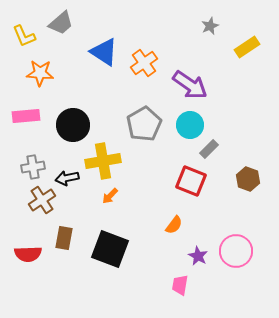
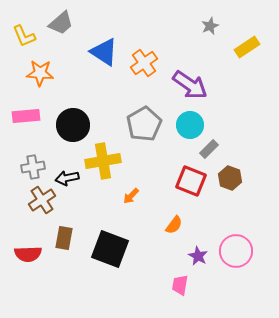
brown hexagon: moved 18 px left, 1 px up
orange arrow: moved 21 px right
